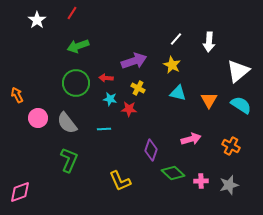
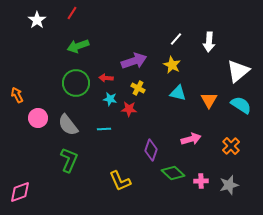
gray semicircle: moved 1 px right, 2 px down
orange cross: rotated 18 degrees clockwise
